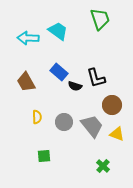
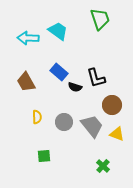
black semicircle: moved 1 px down
